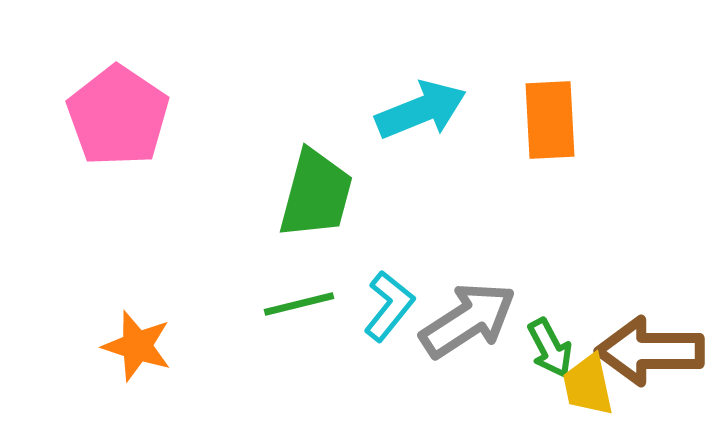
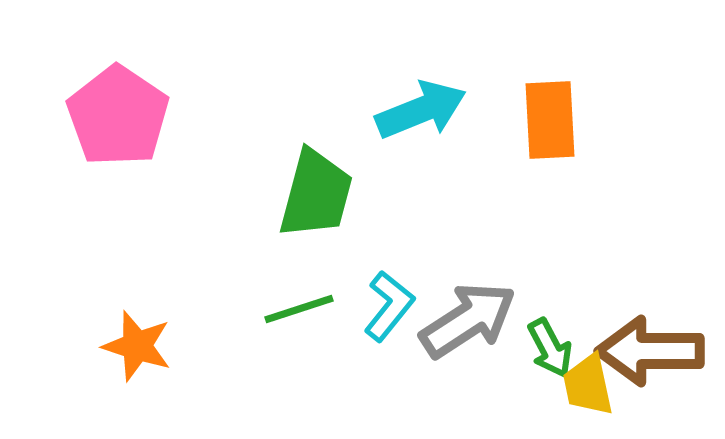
green line: moved 5 px down; rotated 4 degrees counterclockwise
